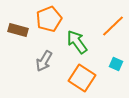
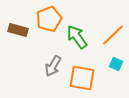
orange line: moved 9 px down
green arrow: moved 5 px up
gray arrow: moved 9 px right, 5 px down
orange square: rotated 24 degrees counterclockwise
